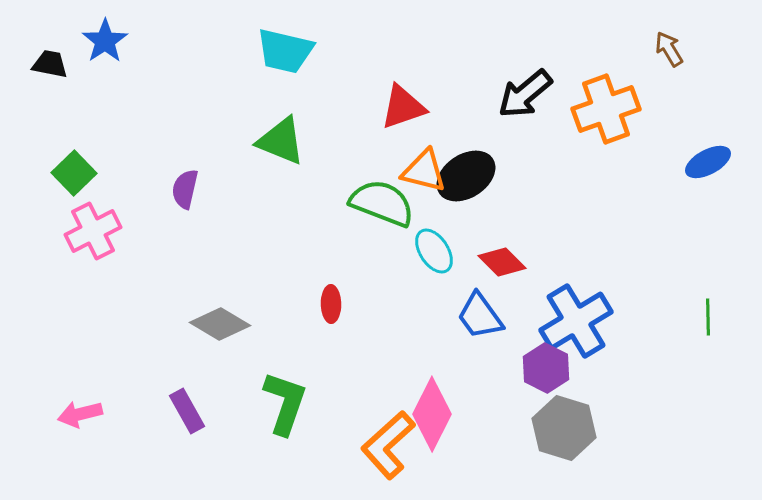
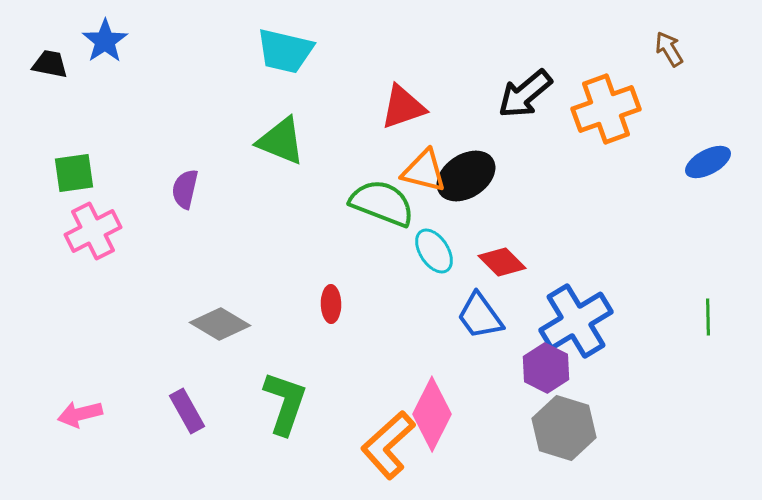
green square: rotated 36 degrees clockwise
